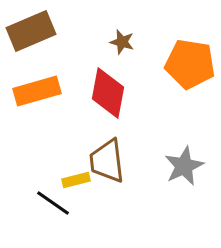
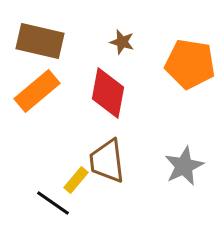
brown rectangle: moved 9 px right, 10 px down; rotated 36 degrees clockwise
orange rectangle: rotated 24 degrees counterclockwise
yellow rectangle: rotated 36 degrees counterclockwise
